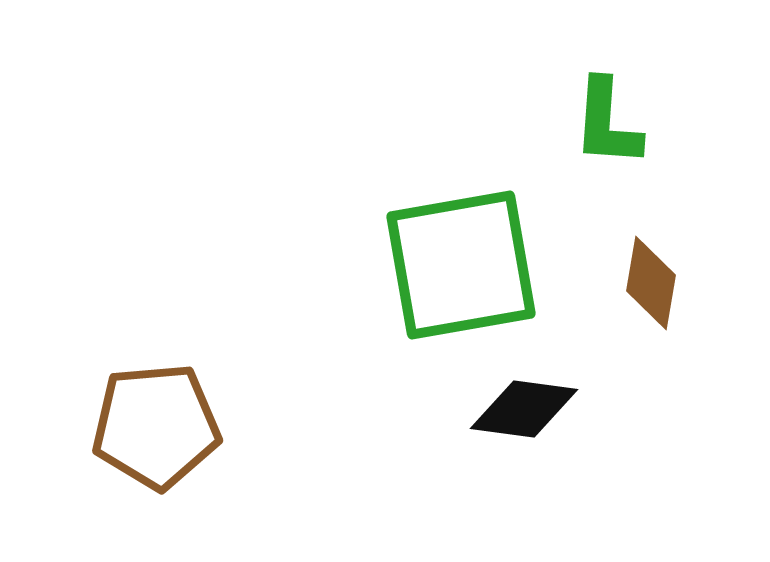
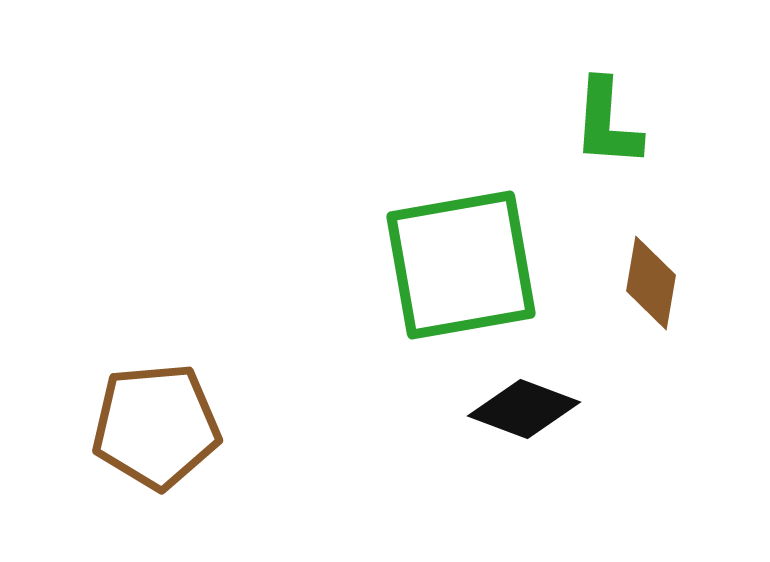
black diamond: rotated 13 degrees clockwise
